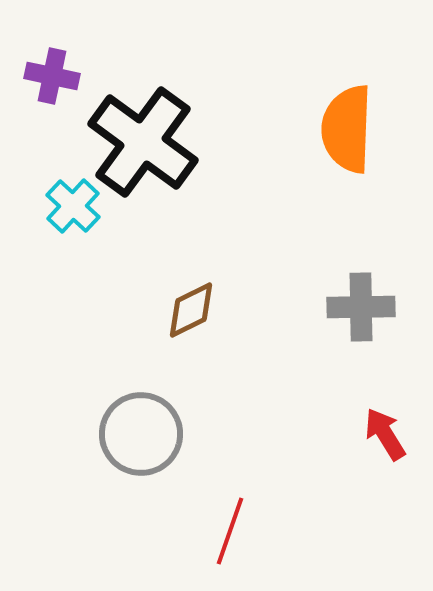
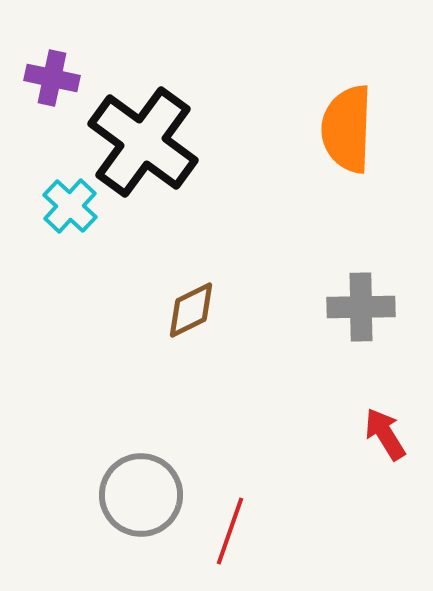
purple cross: moved 2 px down
cyan cross: moved 3 px left
gray circle: moved 61 px down
